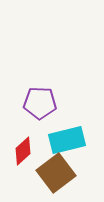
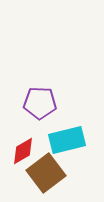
red diamond: rotated 12 degrees clockwise
brown square: moved 10 px left
